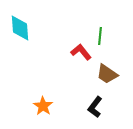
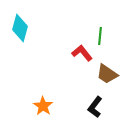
cyan diamond: rotated 20 degrees clockwise
red L-shape: moved 1 px right, 1 px down
